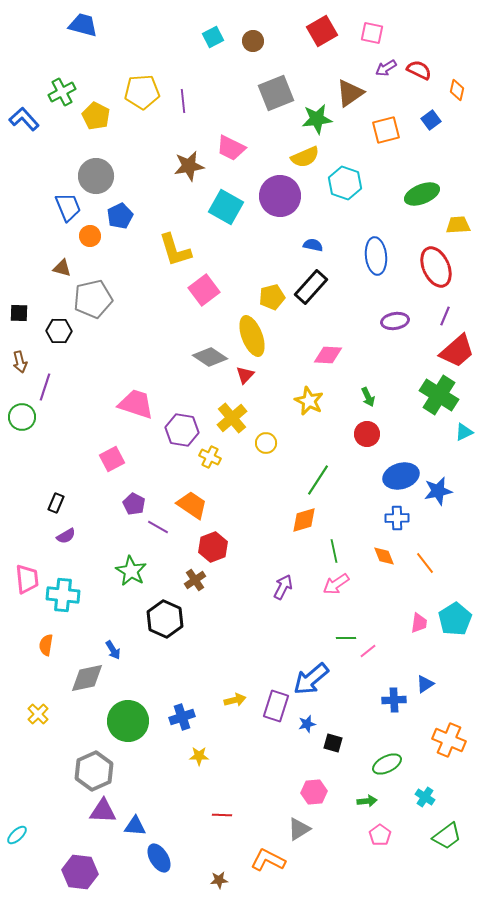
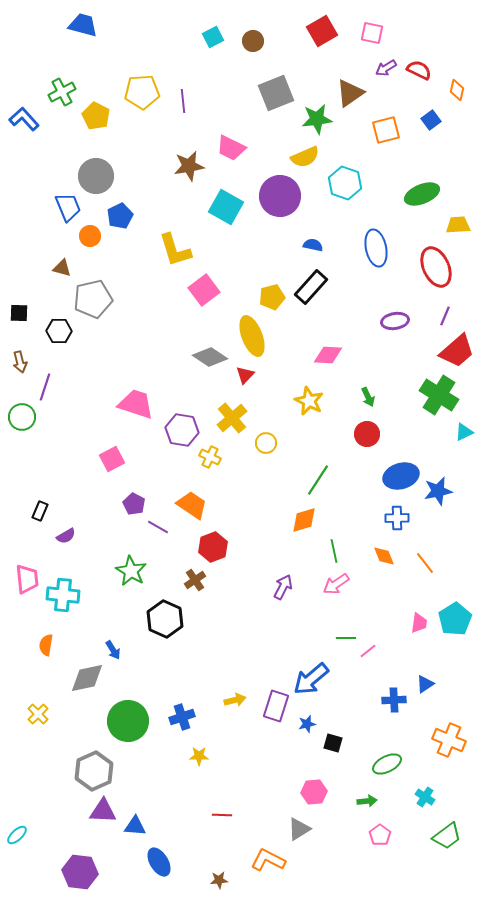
blue ellipse at (376, 256): moved 8 px up; rotated 6 degrees counterclockwise
black rectangle at (56, 503): moved 16 px left, 8 px down
blue ellipse at (159, 858): moved 4 px down
